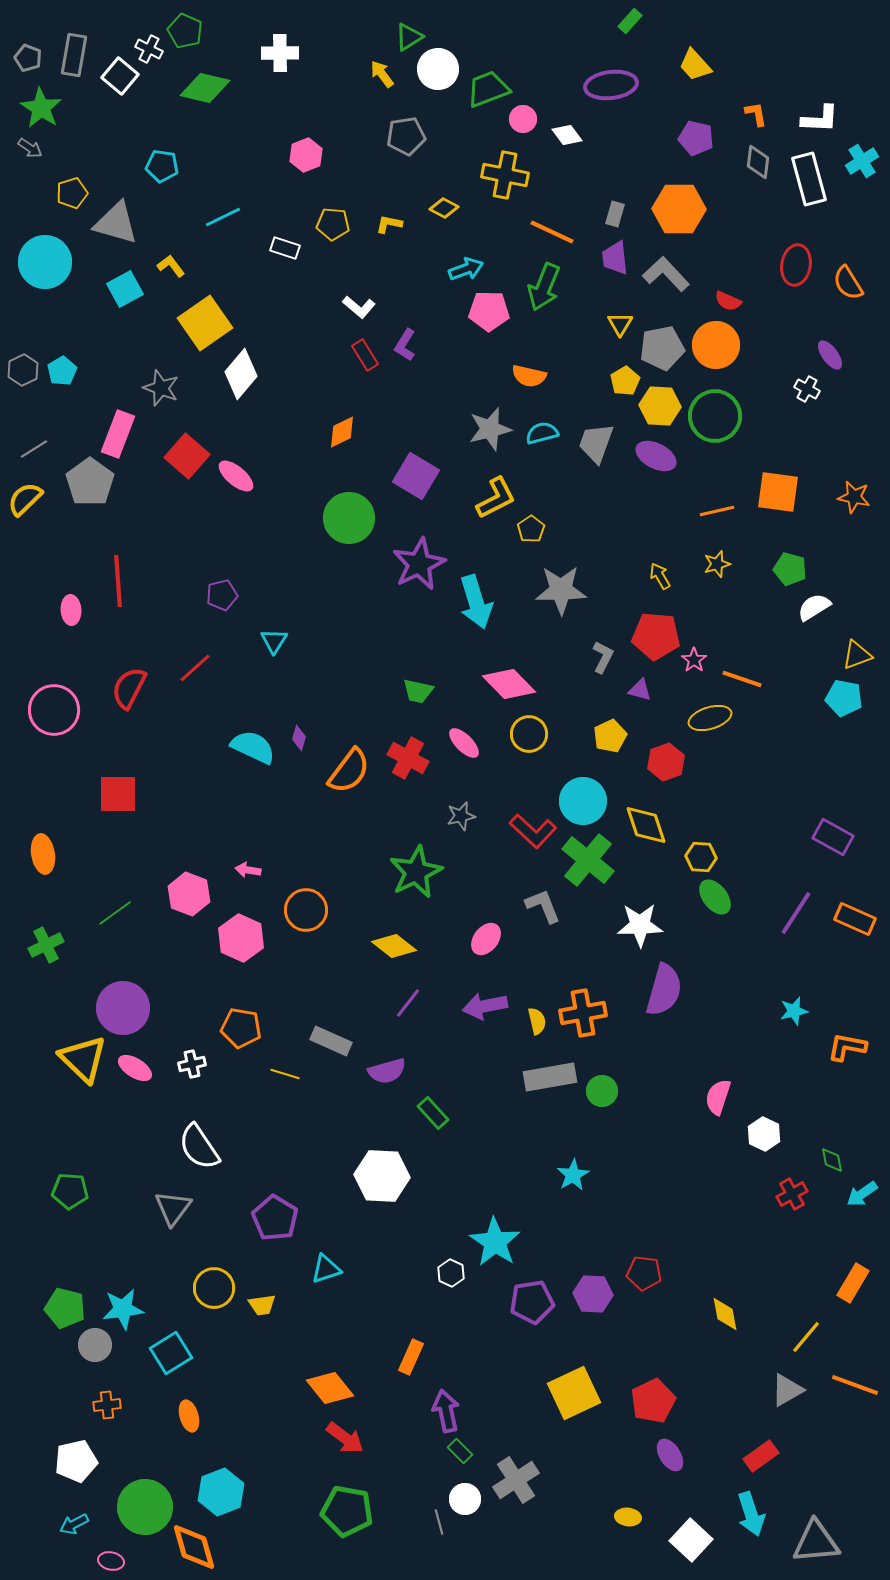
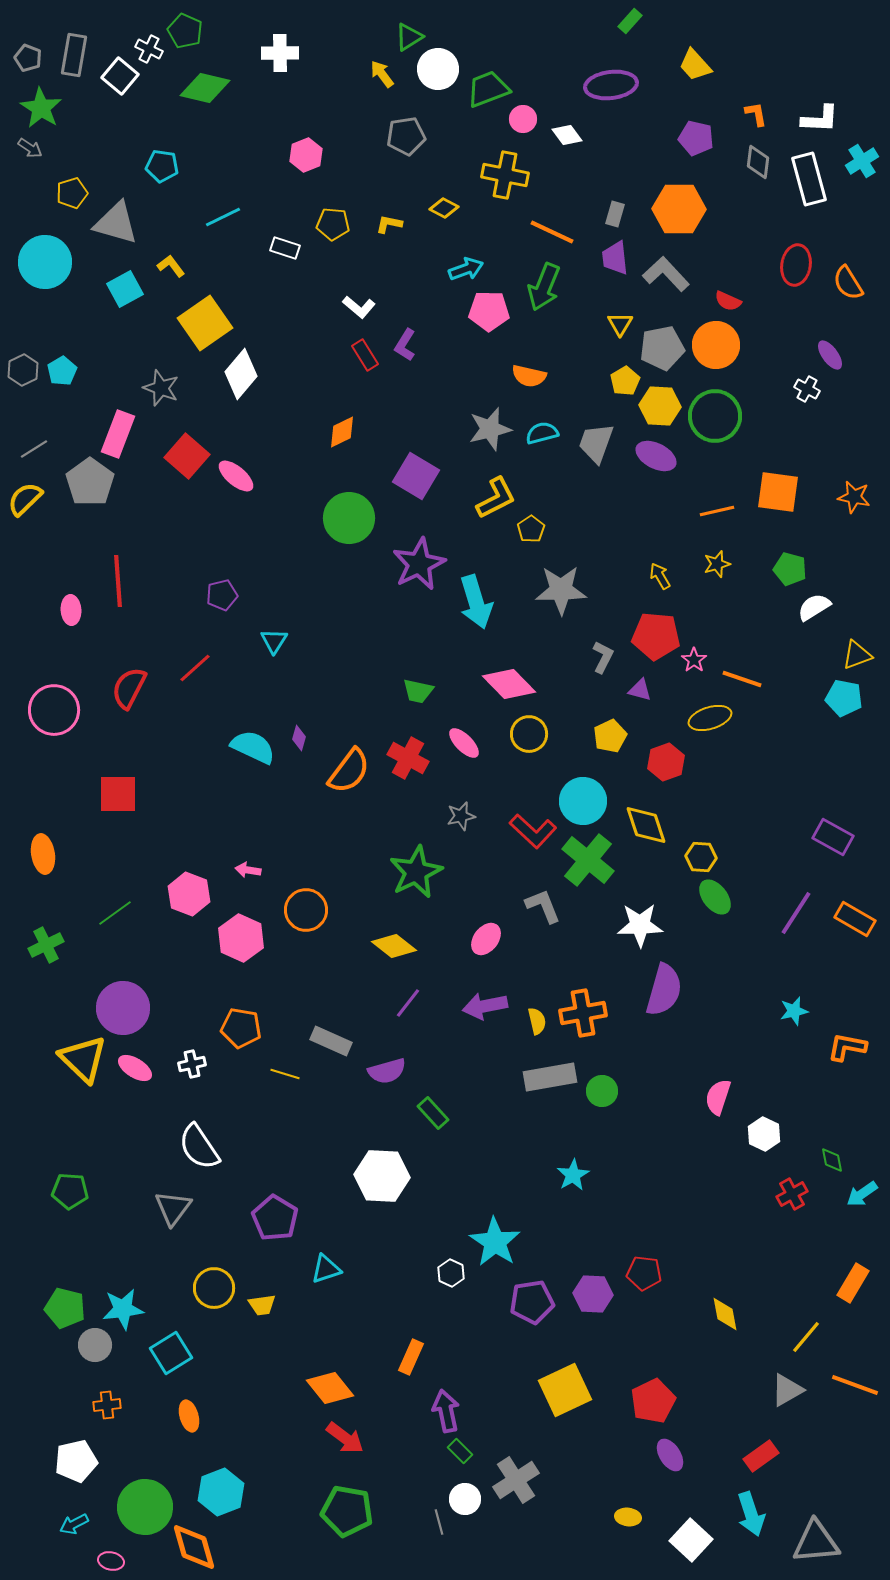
orange rectangle at (855, 919): rotated 6 degrees clockwise
yellow square at (574, 1393): moved 9 px left, 3 px up
